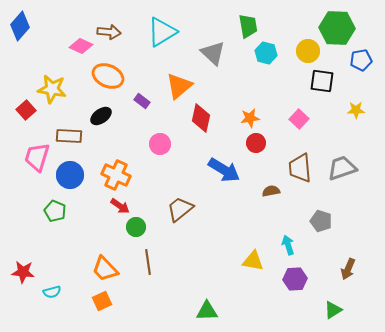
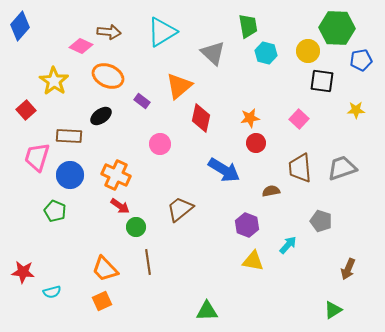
yellow star at (52, 89): moved 2 px right, 8 px up; rotated 24 degrees clockwise
cyan arrow at (288, 245): rotated 60 degrees clockwise
purple hexagon at (295, 279): moved 48 px left, 54 px up; rotated 25 degrees clockwise
